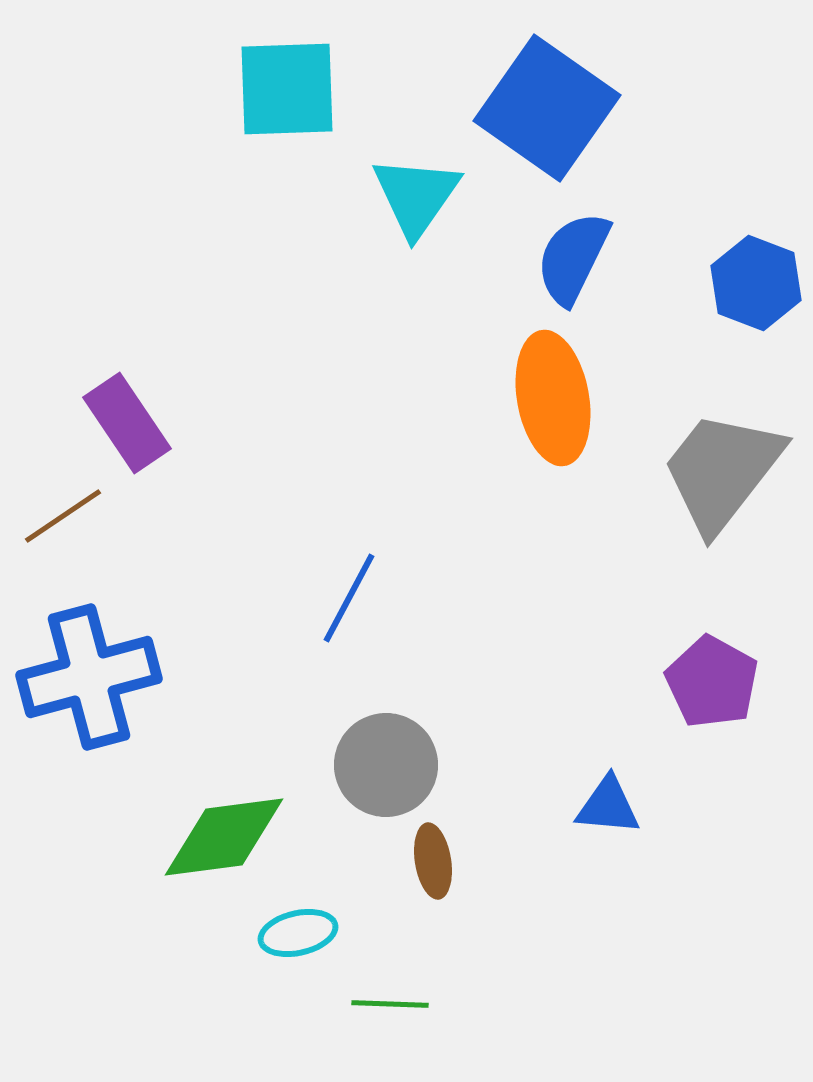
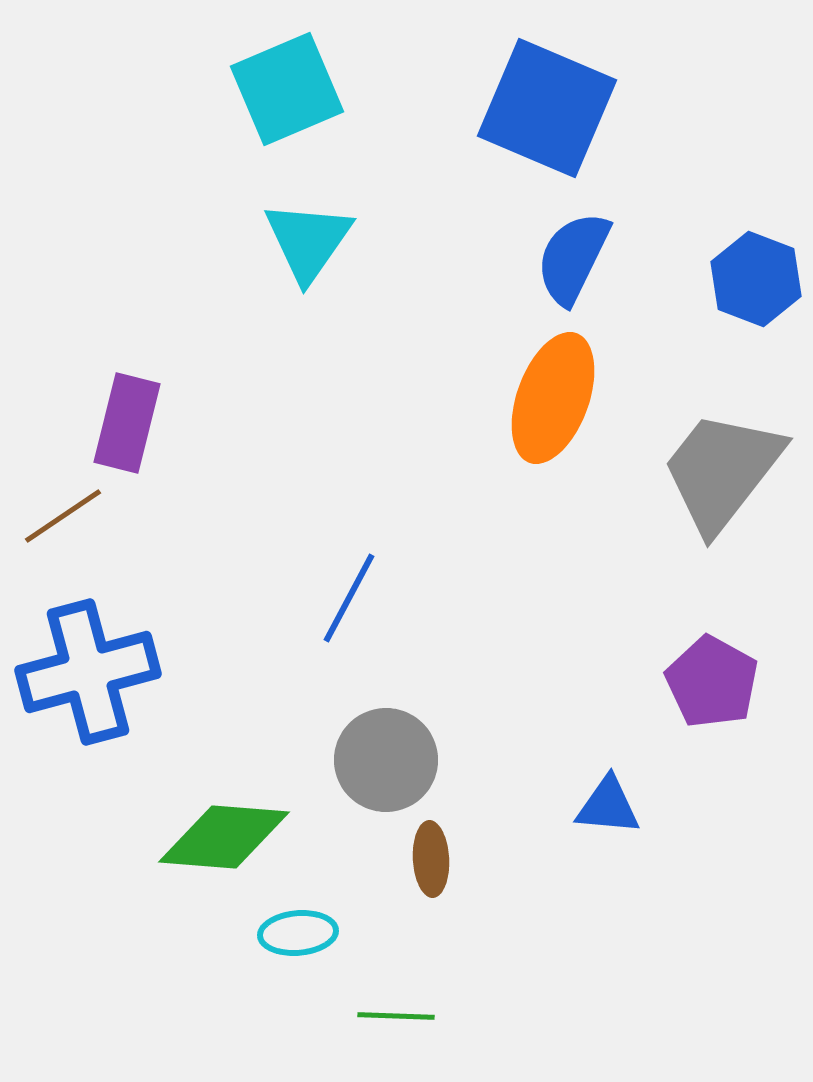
cyan square: rotated 21 degrees counterclockwise
blue square: rotated 12 degrees counterclockwise
cyan triangle: moved 108 px left, 45 px down
blue hexagon: moved 4 px up
orange ellipse: rotated 30 degrees clockwise
purple rectangle: rotated 48 degrees clockwise
blue cross: moved 1 px left, 5 px up
gray circle: moved 5 px up
green diamond: rotated 12 degrees clockwise
brown ellipse: moved 2 px left, 2 px up; rotated 6 degrees clockwise
cyan ellipse: rotated 8 degrees clockwise
green line: moved 6 px right, 12 px down
